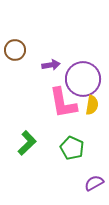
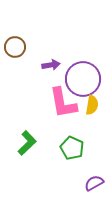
brown circle: moved 3 px up
